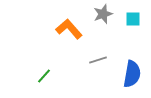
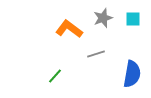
gray star: moved 4 px down
orange L-shape: rotated 12 degrees counterclockwise
gray line: moved 2 px left, 6 px up
green line: moved 11 px right
